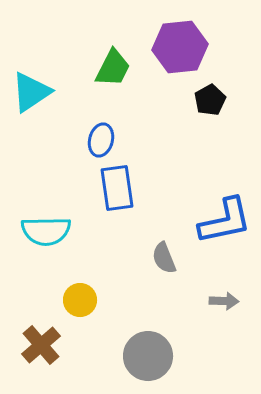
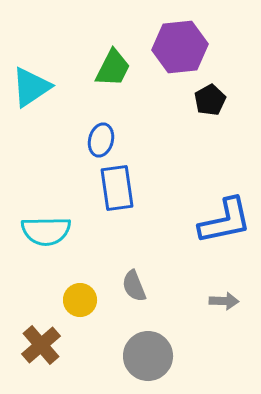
cyan triangle: moved 5 px up
gray semicircle: moved 30 px left, 28 px down
